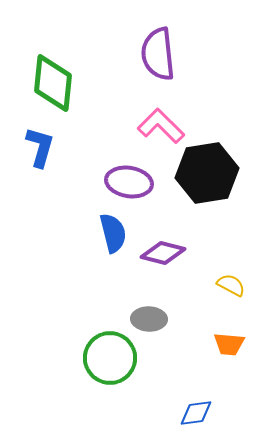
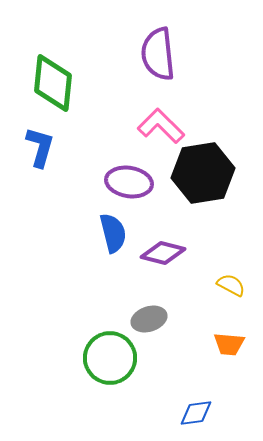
black hexagon: moved 4 px left
gray ellipse: rotated 20 degrees counterclockwise
